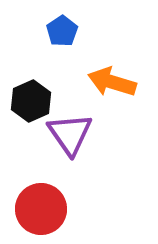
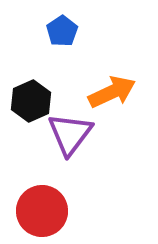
orange arrow: moved 10 px down; rotated 138 degrees clockwise
purple triangle: rotated 12 degrees clockwise
red circle: moved 1 px right, 2 px down
